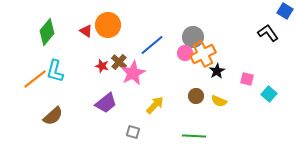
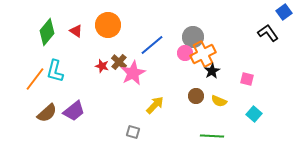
blue square: moved 1 px left, 1 px down; rotated 21 degrees clockwise
red triangle: moved 10 px left
black star: moved 5 px left
orange line: rotated 15 degrees counterclockwise
cyan square: moved 15 px left, 20 px down
purple trapezoid: moved 32 px left, 8 px down
brown semicircle: moved 6 px left, 3 px up
green line: moved 18 px right
